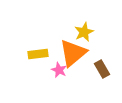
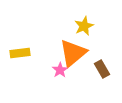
yellow star: moved 6 px up
yellow rectangle: moved 18 px left, 1 px up
pink star: moved 1 px right; rotated 14 degrees clockwise
